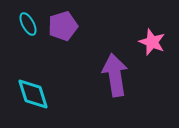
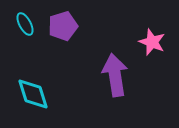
cyan ellipse: moved 3 px left
